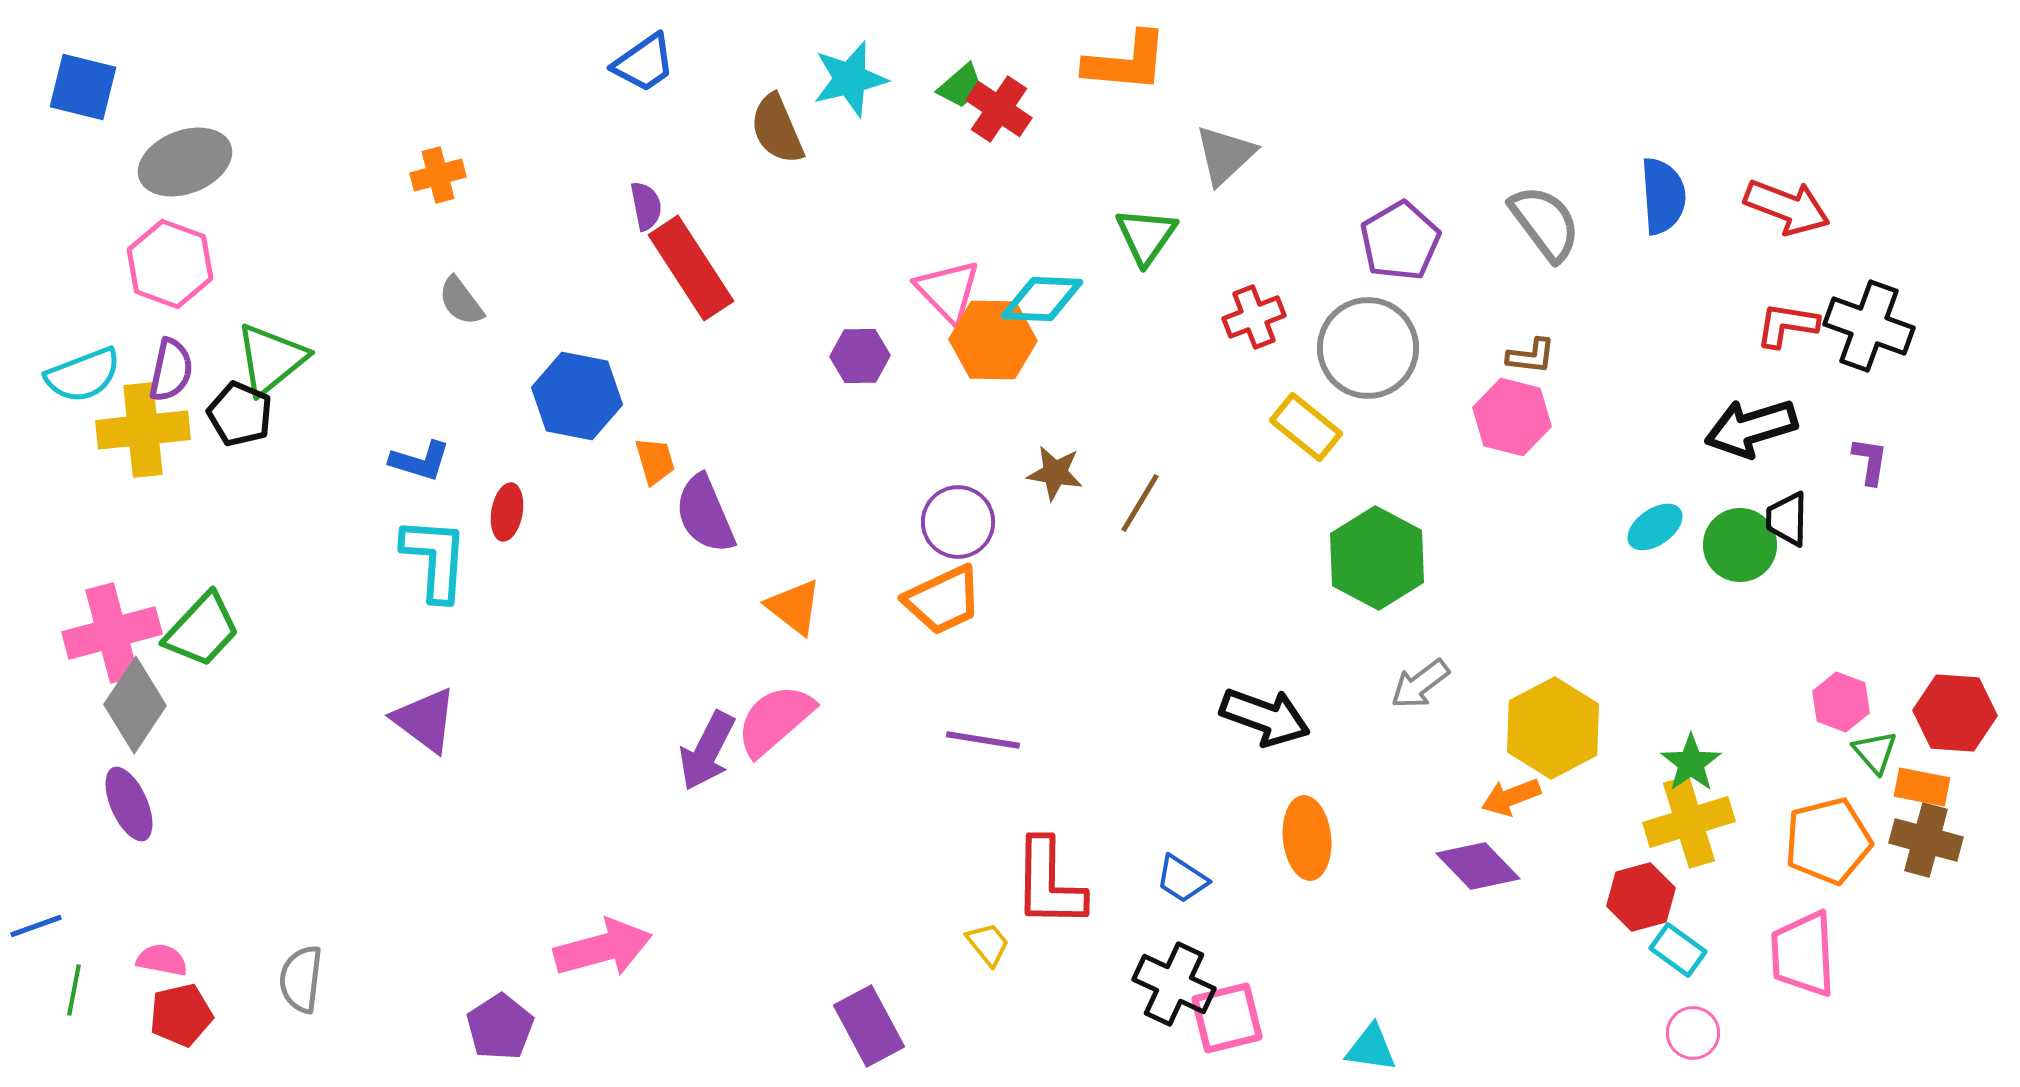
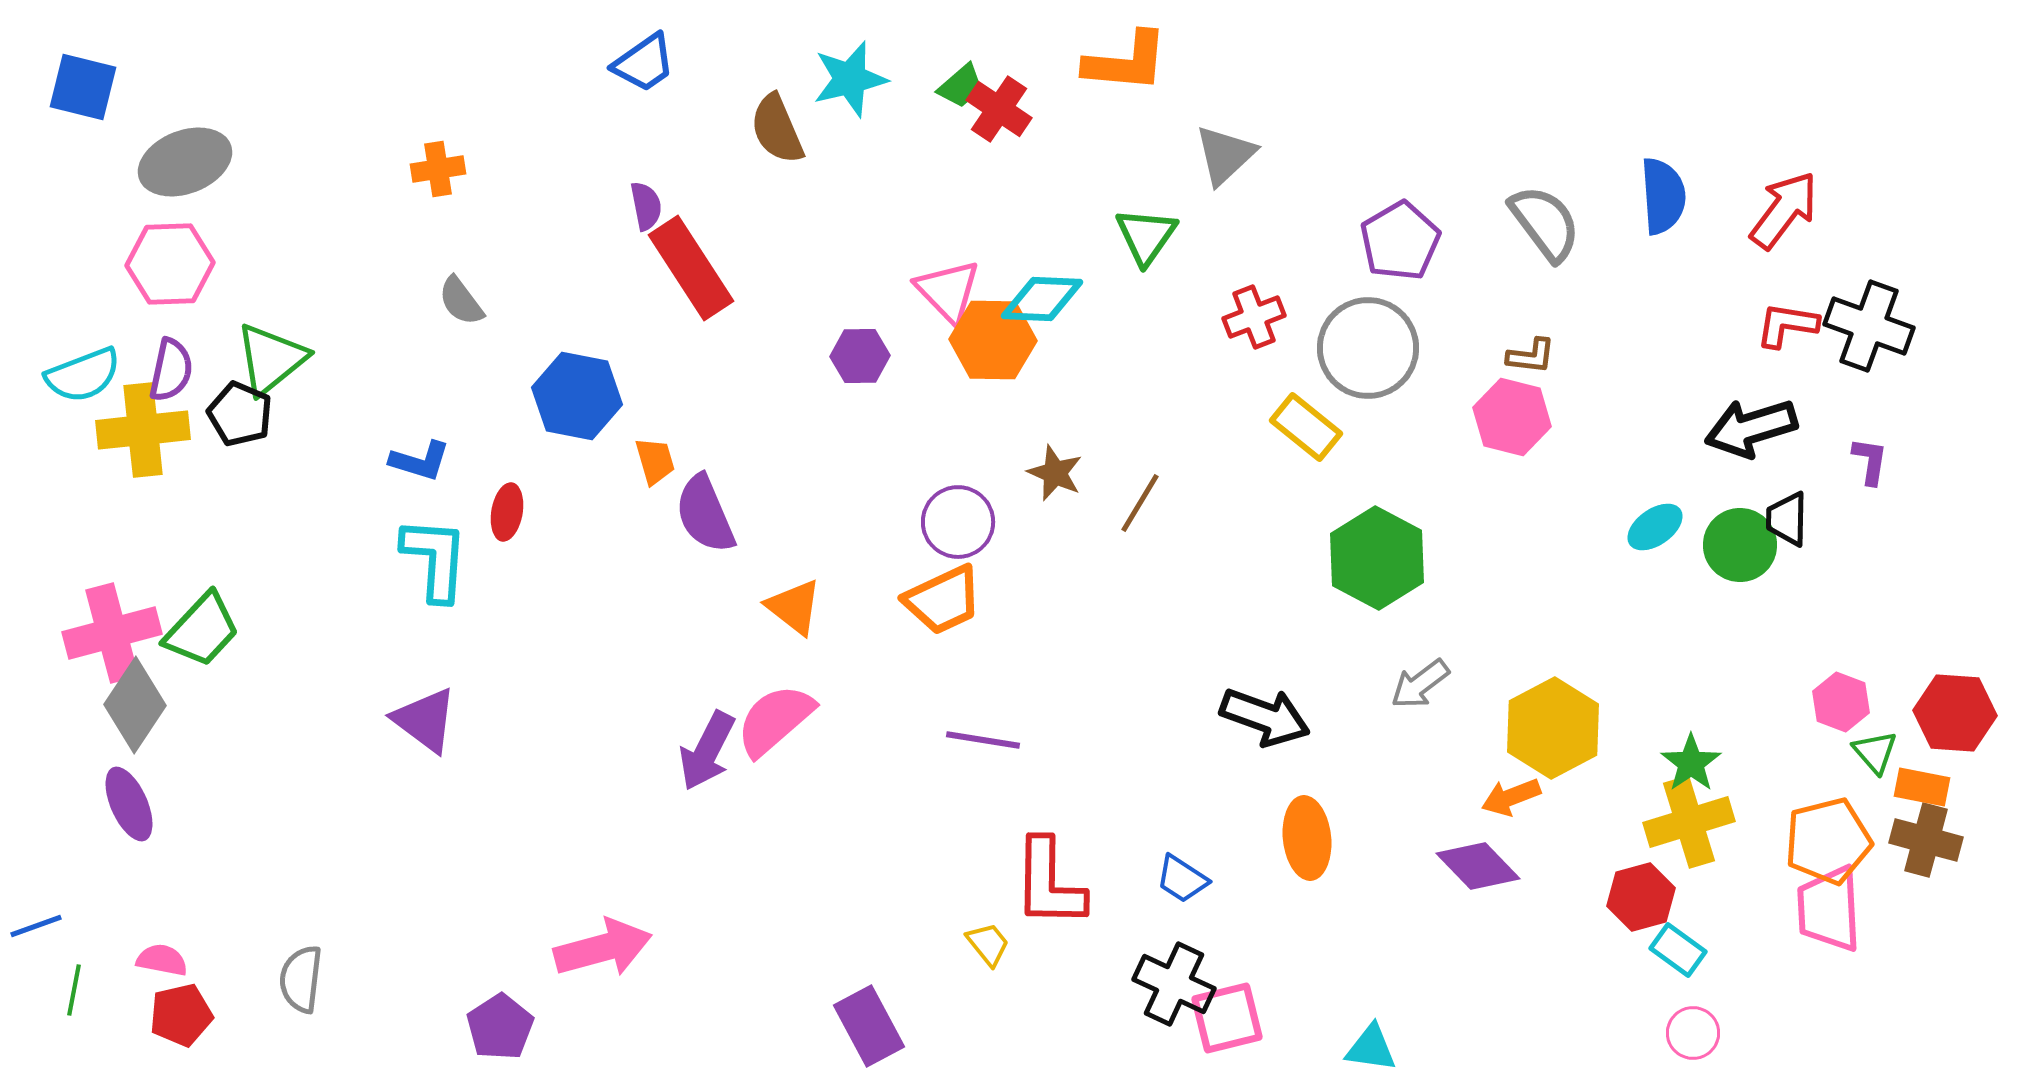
orange cross at (438, 175): moved 6 px up; rotated 6 degrees clockwise
red arrow at (1787, 207): moved 3 px left, 3 px down; rotated 74 degrees counterclockwise
pink hexagon at (170, 264): rotated 22 degrees counterclockwise
brown star at (1055, 473): rotated 14 degrees clockwise
pink trapezoid at (1803, 954): moved 26 px right, 45 px up
